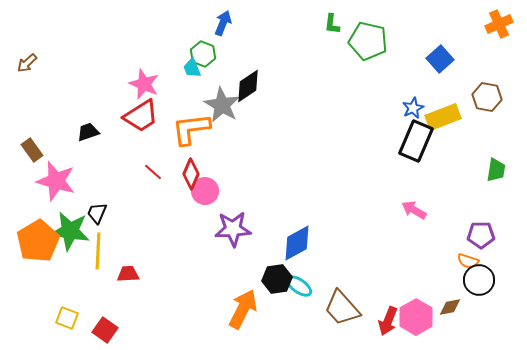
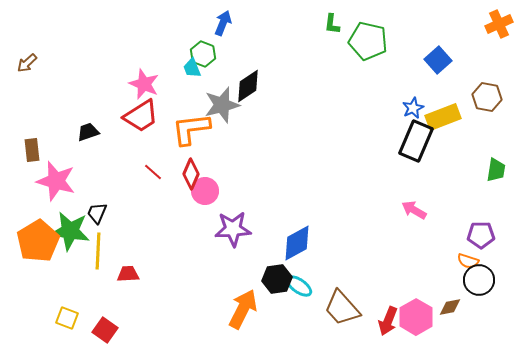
blue square at (440, 59): moved 2 px left, 1 px down
gray star at (222, 105): rotated 27 degrees clockwise
brown rectangle at (32, 150): rotated 30 degrees clockwise
